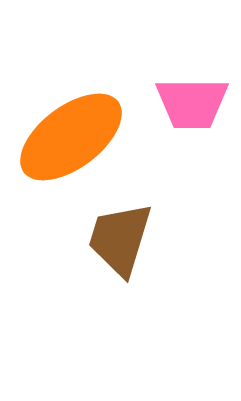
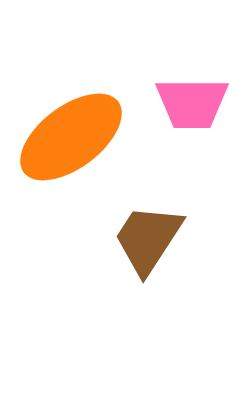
brown trapezoid: moved 28 px right; rotated 16 degrees clockwise
